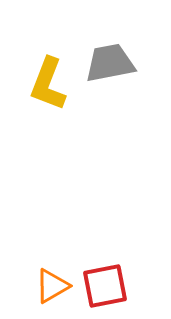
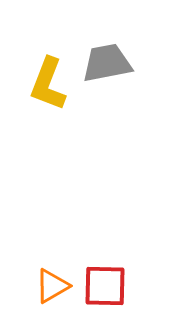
gray trapezoid: moved 3 px left
red square: rotated 12 degrees clockwise
